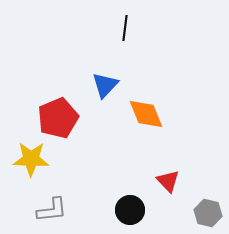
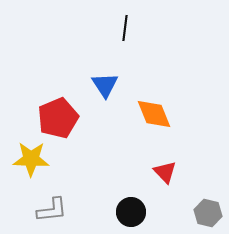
blue triangle: rotated 16 degrees counterclockwise
orange diamond: moved 8 px right
red triangle: moved 3 px left, 9 px up
black circle: moved 1 px right, 2 px down
